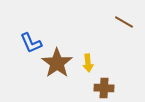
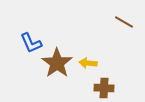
yellow arrow: rotated 102 degrees clockwise
